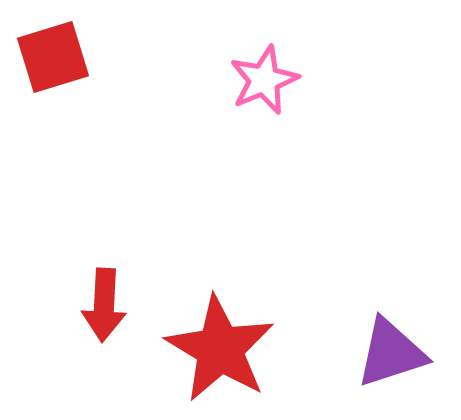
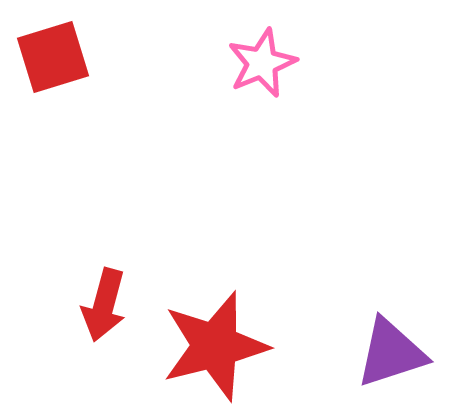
pink star: moved 2 px left, 17 px up
red arrow: rotated 12 degrees clockwise
red star: moved 5 px left, 3 px up; rotated 27 degrees clockwise
